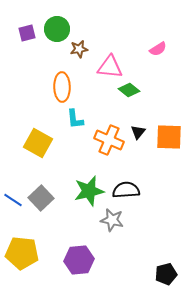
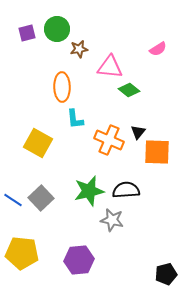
orange square: moved 12 px left, 15 px down
